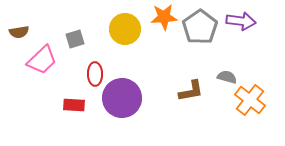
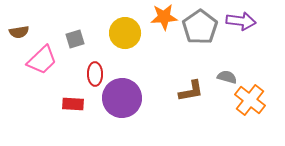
yellow circle: moved 4 px down
red rectangle: moved 1 px left, 1 px up
